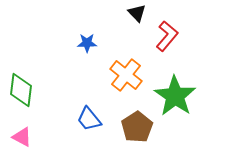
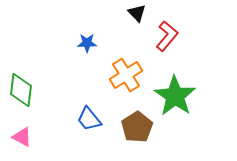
orange cross: rotated 20 degrees clockwise
